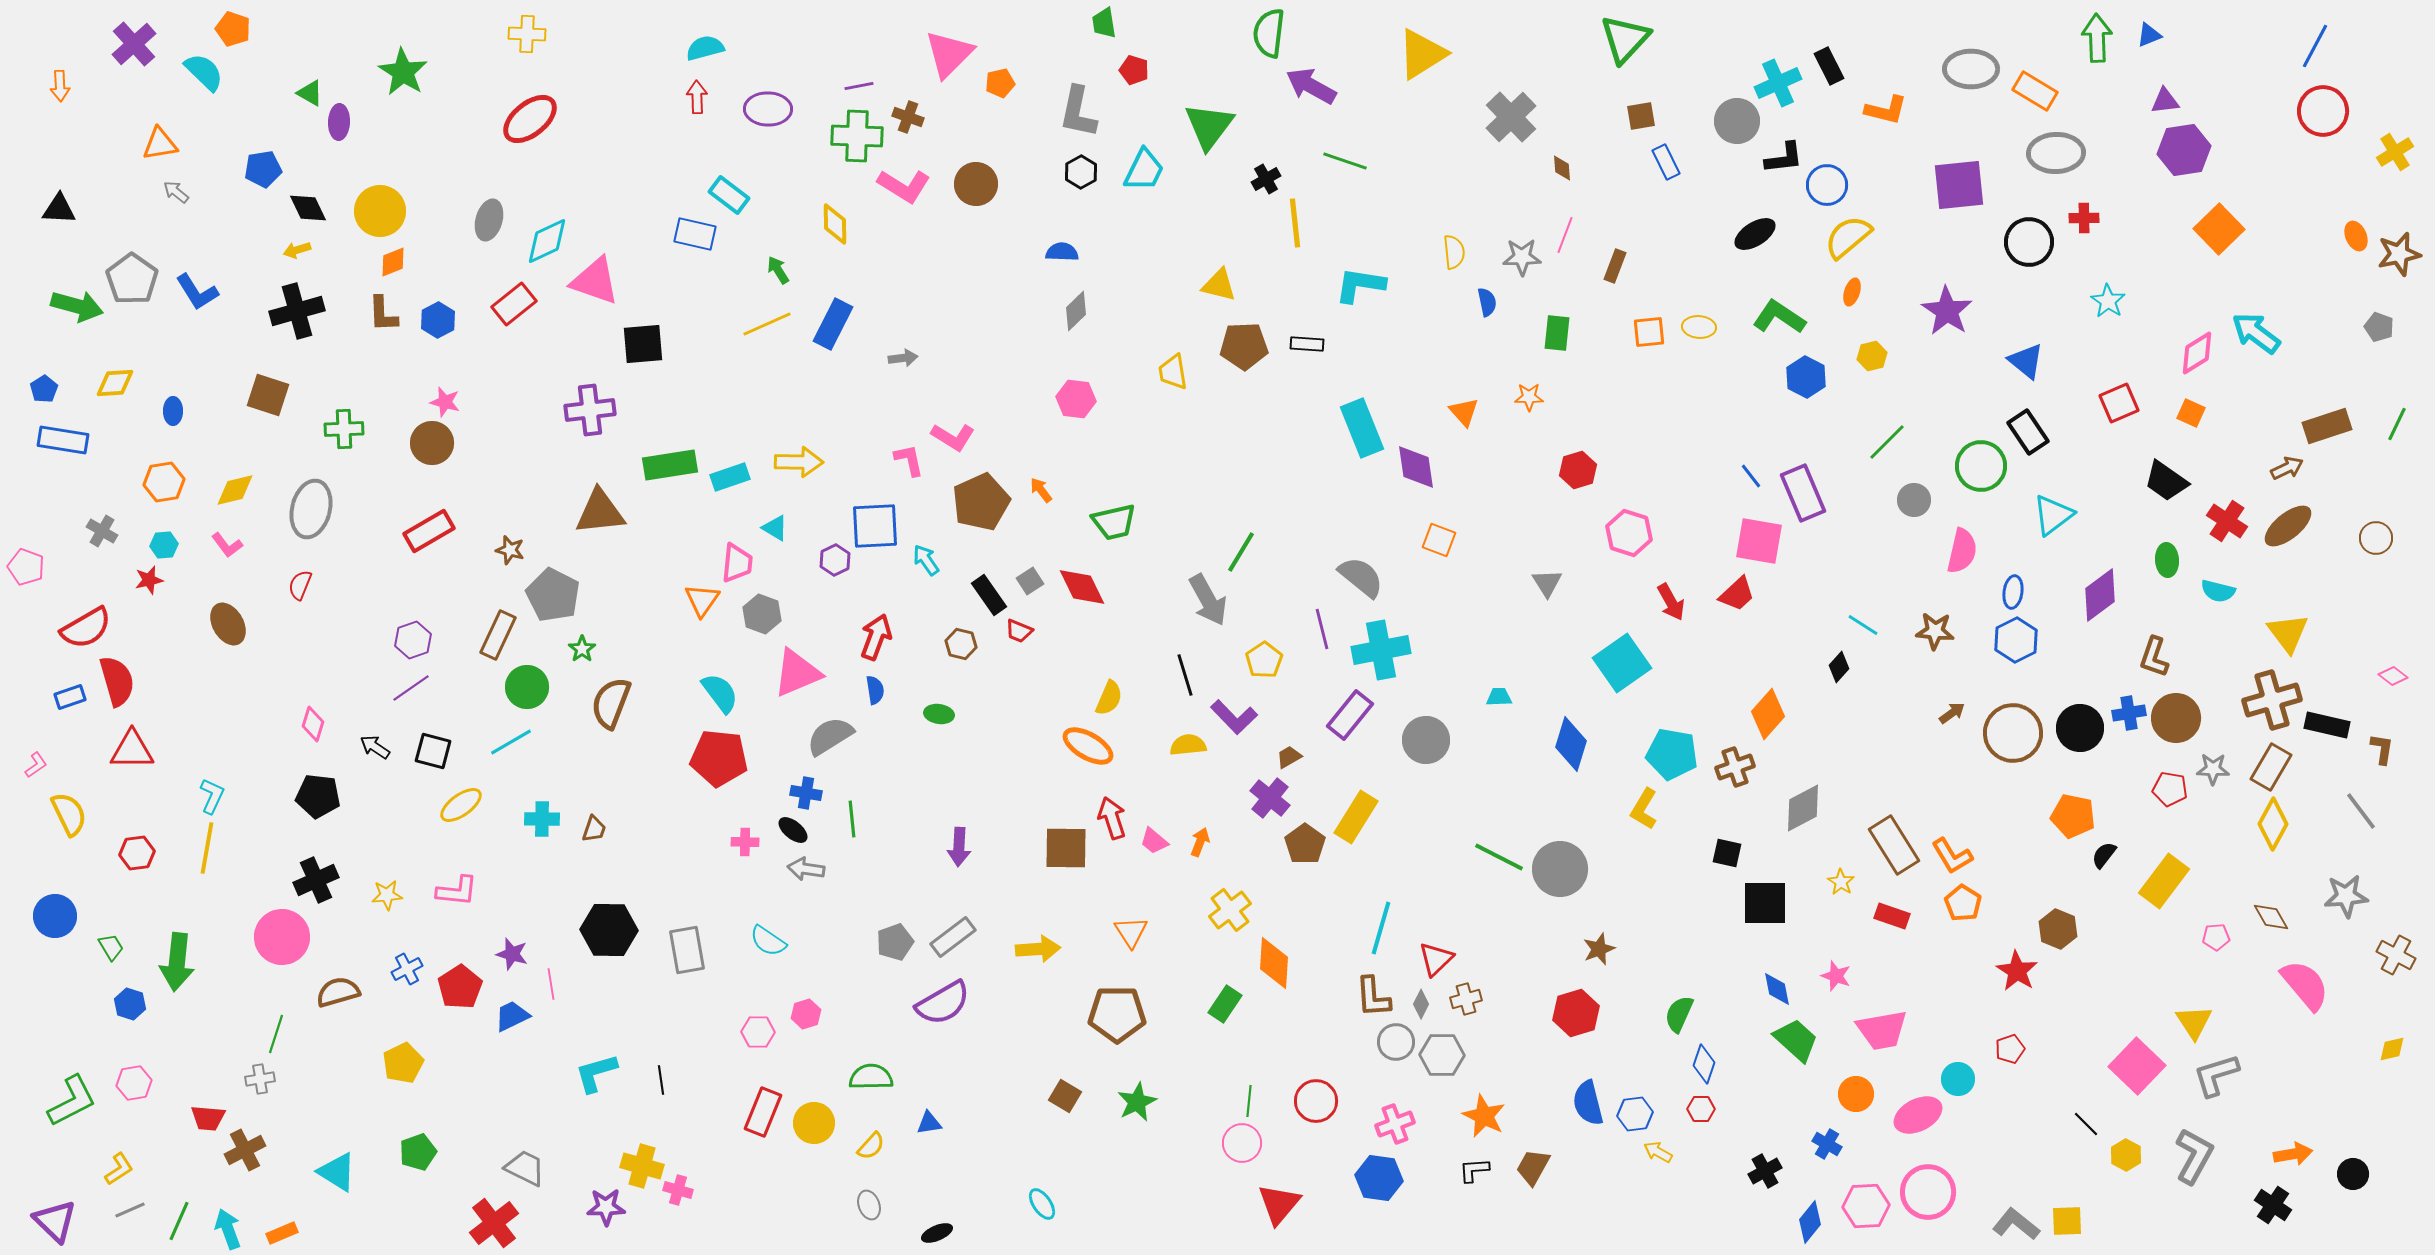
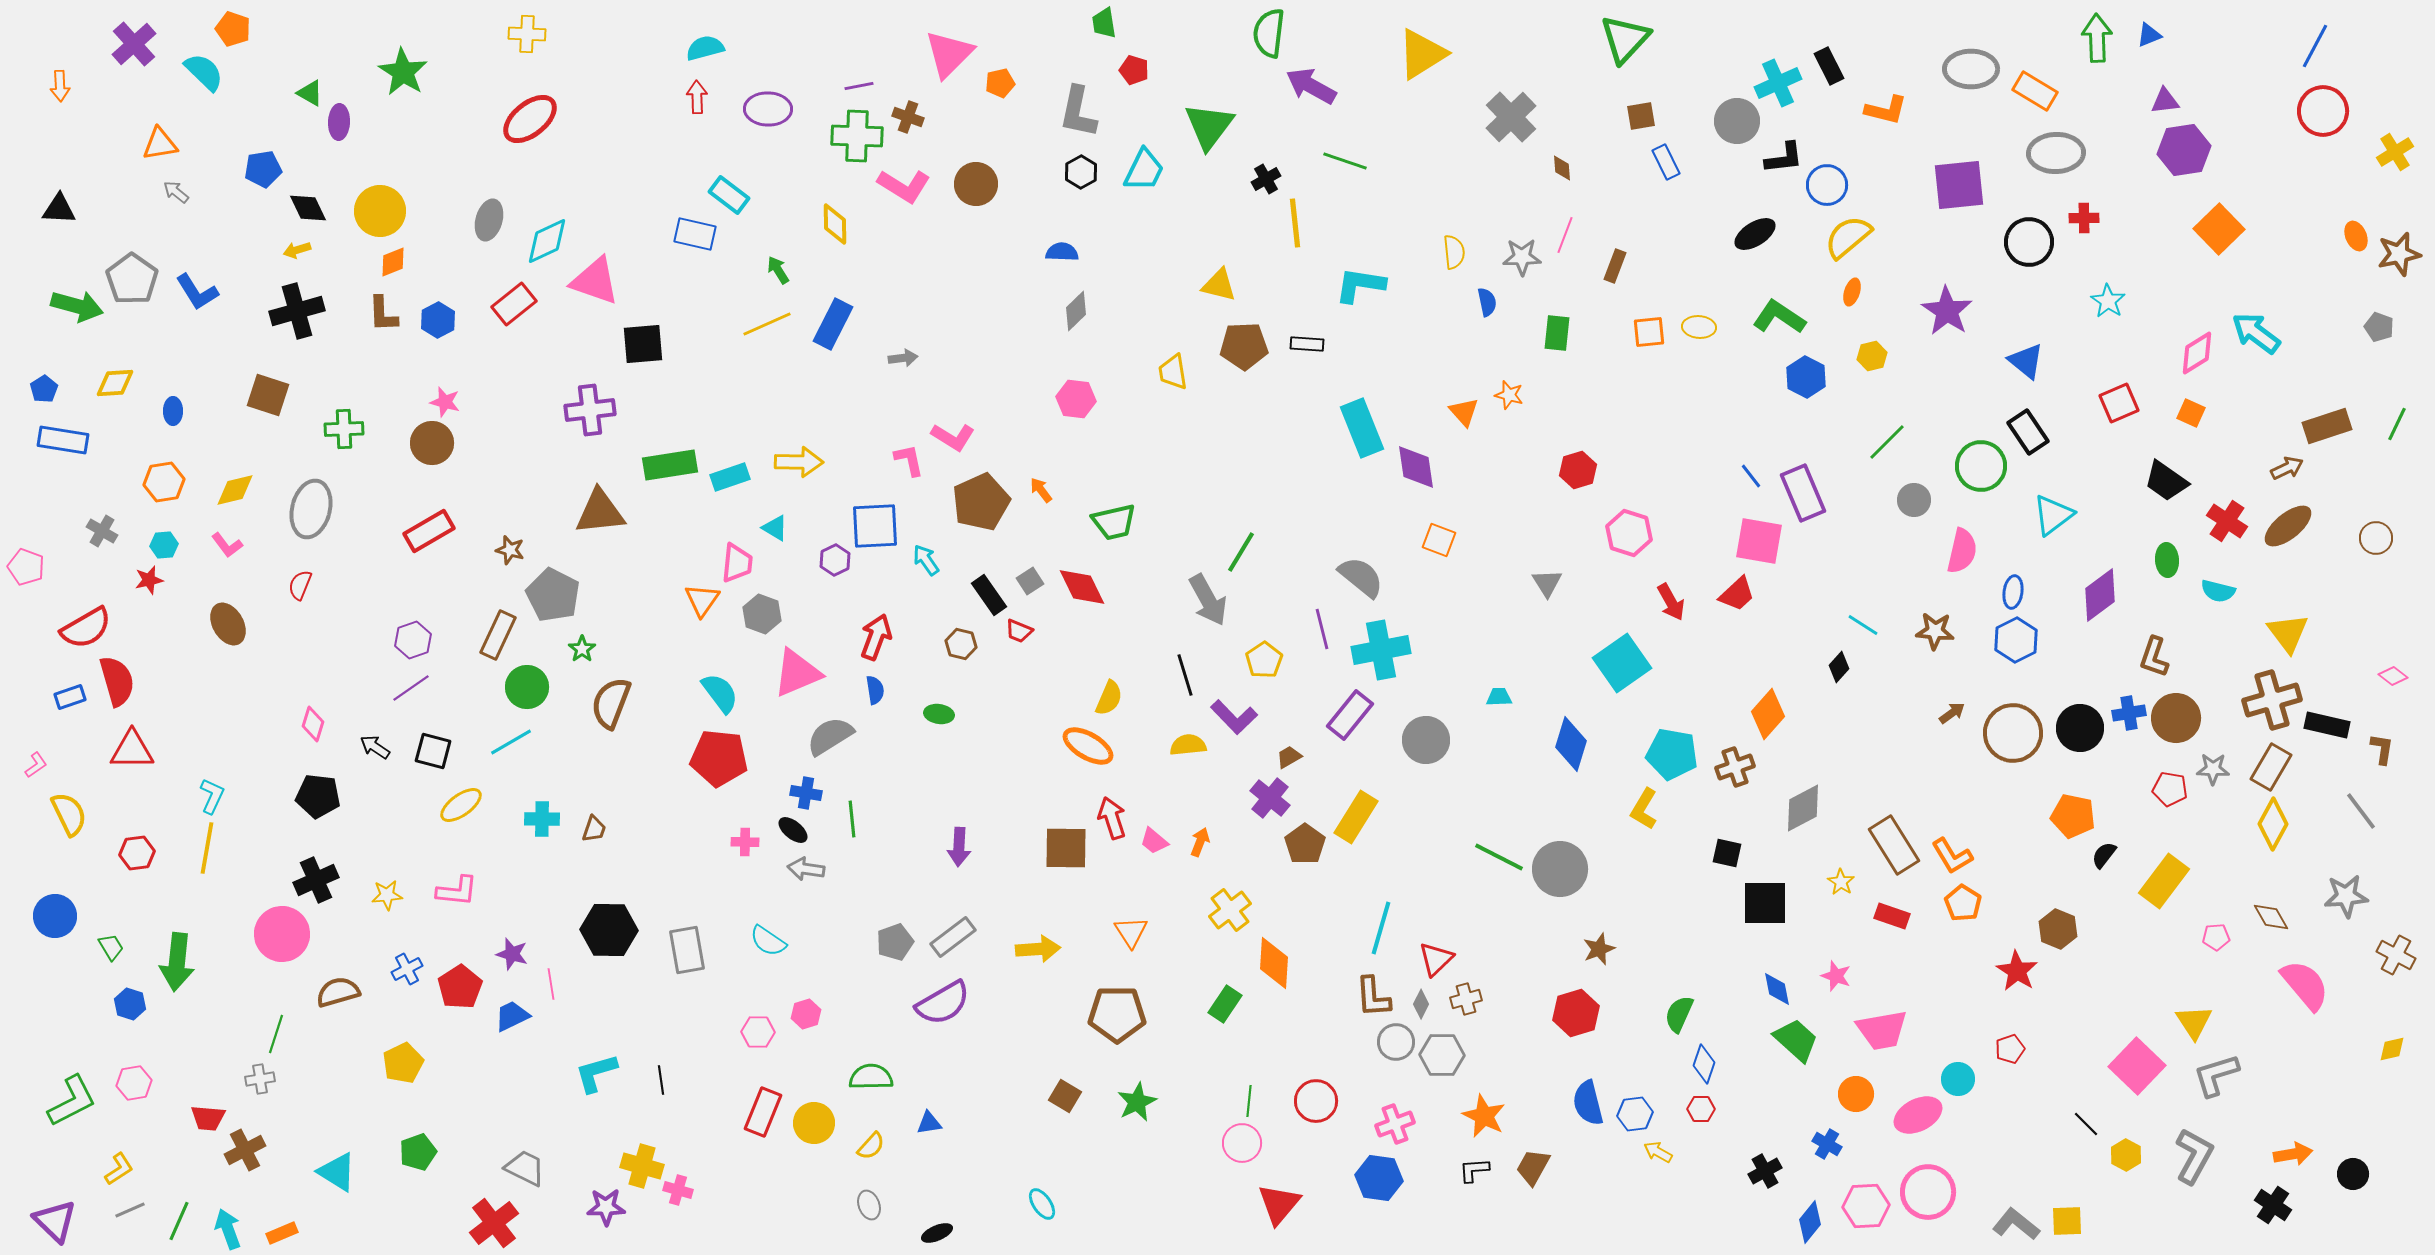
orange star at (1529, 397): moved 20 px left, 2 px up; rotated 16 degrees clockwise
pink circle at (282, 937): moved 3 px up
